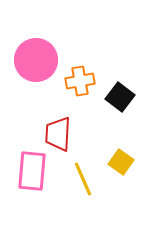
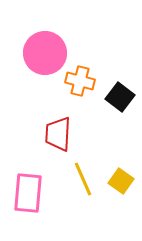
pink circle: moved 9 px right, 7 px up
orange cross: rotated 24 degrees clockwise
yellow square: moved 19 px down
pink rectangle: moved 4 px left, 22 px down
